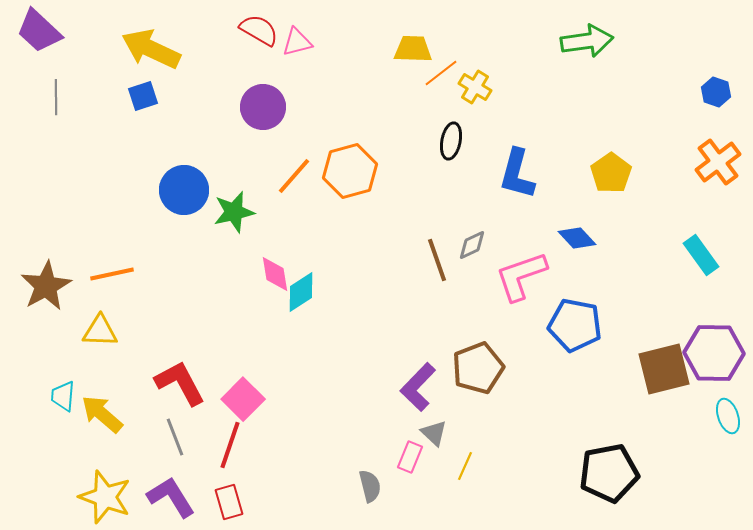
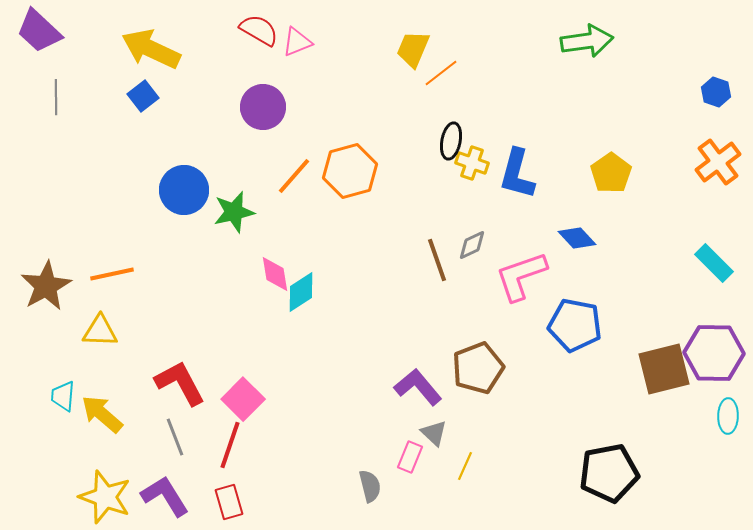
pink triangle at (297, 42): rotated 8 degrees counterclockwise
yellow trapezoid at (413, 49): rotated 69 degrees counterclockwise
yellow cross at (475, 87): moved 3 px left, 76 px down; rotated 12 degrees counterclockwise
blue square at (143, 96): rotated 20 degrees counterclockwise
cyan rectangle at (701, 255): moved 13 px right, 8 px down; rotated 9 degrees counterclockwise
purple L-shape at (418, 387): rotated 96 degrees clockwise
cyan ellipse at (728, 416): rotated 20 degrees clockwise
purple L-shape at (171, 497): moved 6 px left, 1 px up
